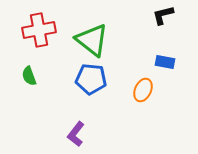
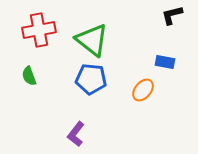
black L-shape: moved 9 px right
orange ellipse: rotated 15 degrees clockwise
